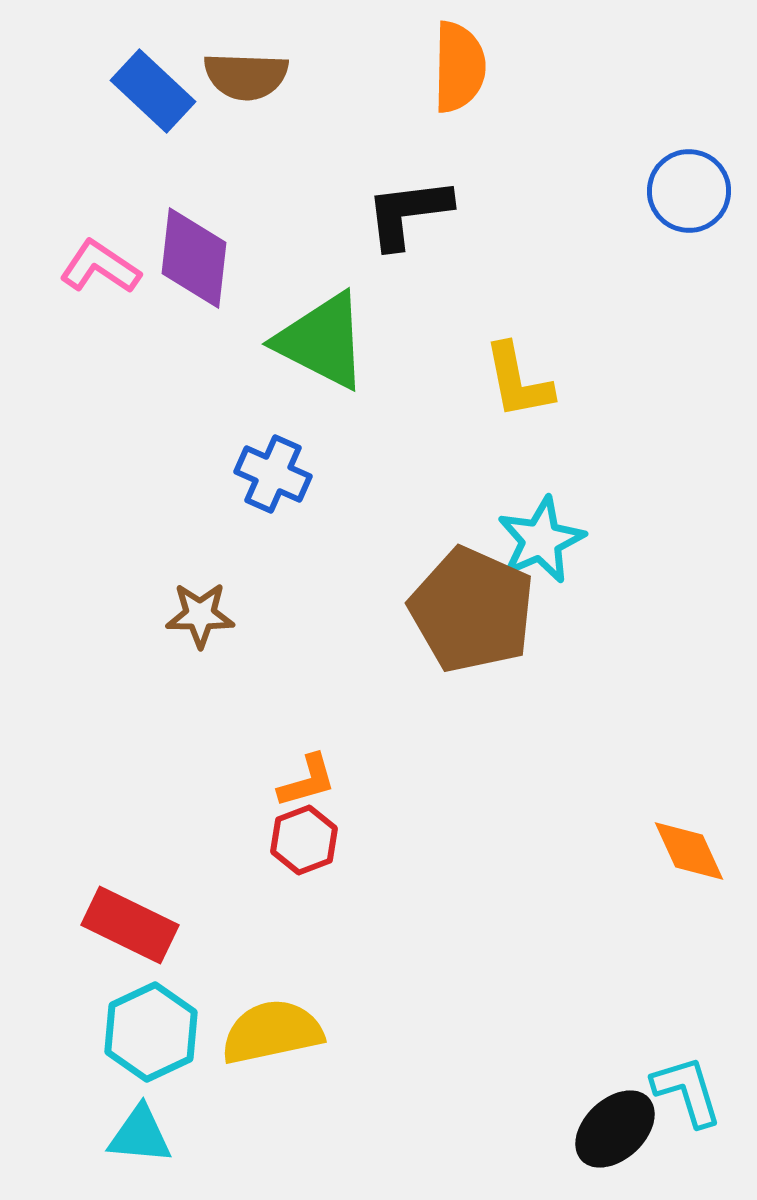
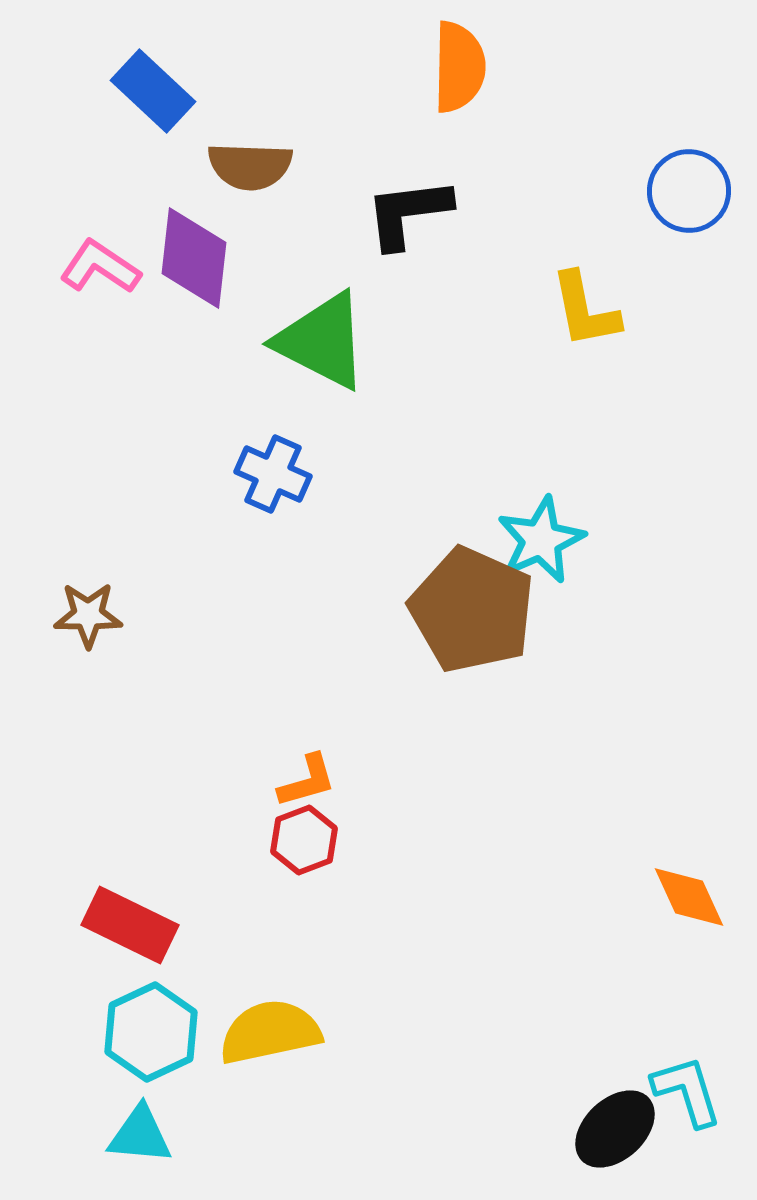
brown semicircle: moved 4 px right, 90 px down
yellow L-shape: moved 67 px right, 71 px up
brown star: moved 112 px left
orange diamond: moved 46 px down
yellow semicircle: moved 2 px left
